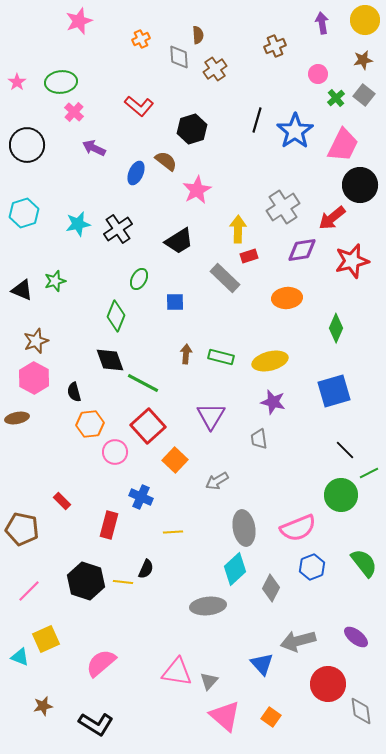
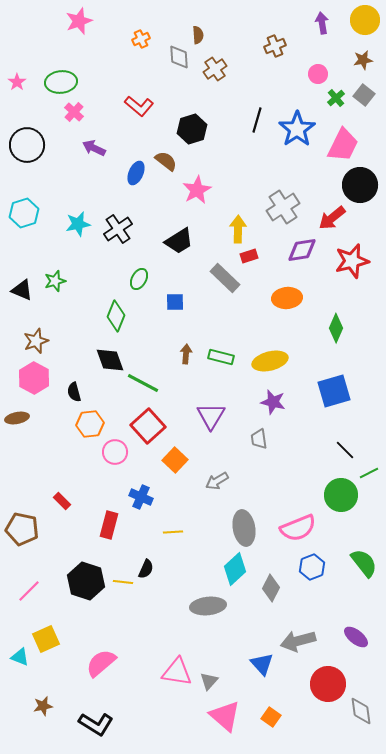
blue star at (295, 131): moved 2 px right, 2 px up
